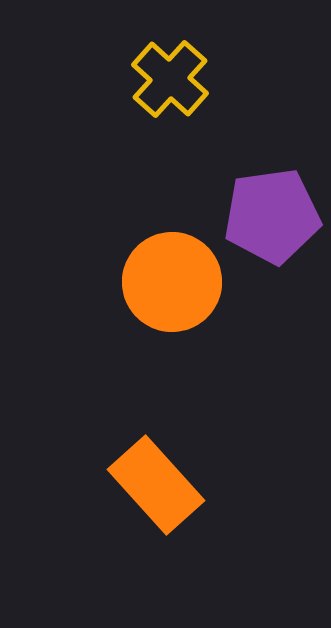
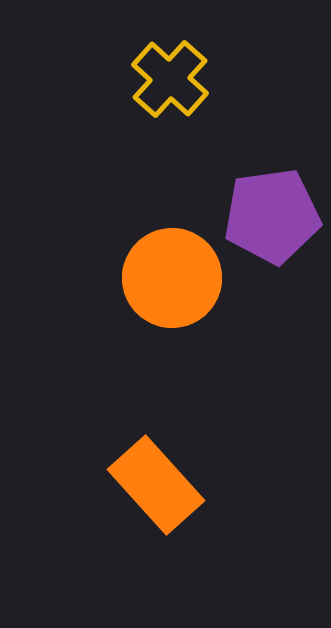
orange circle: moved 4 px up
